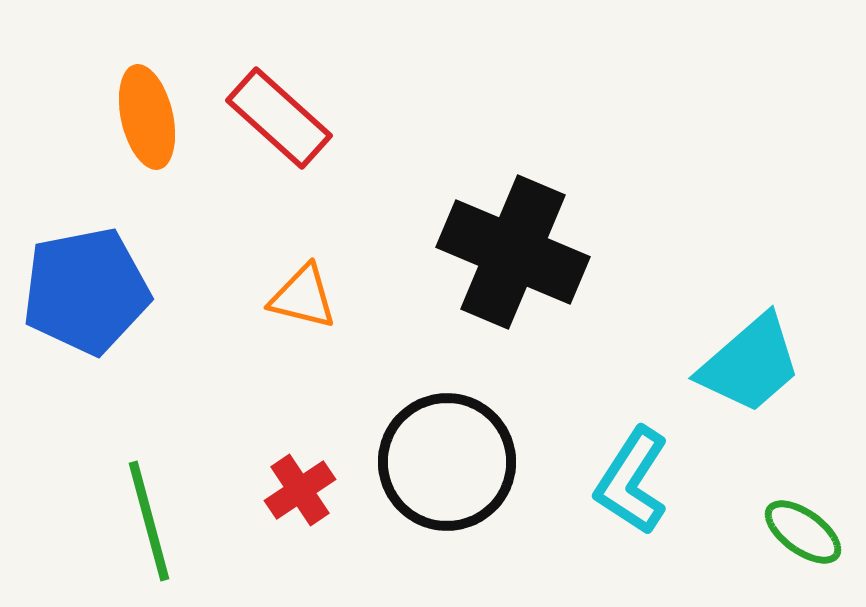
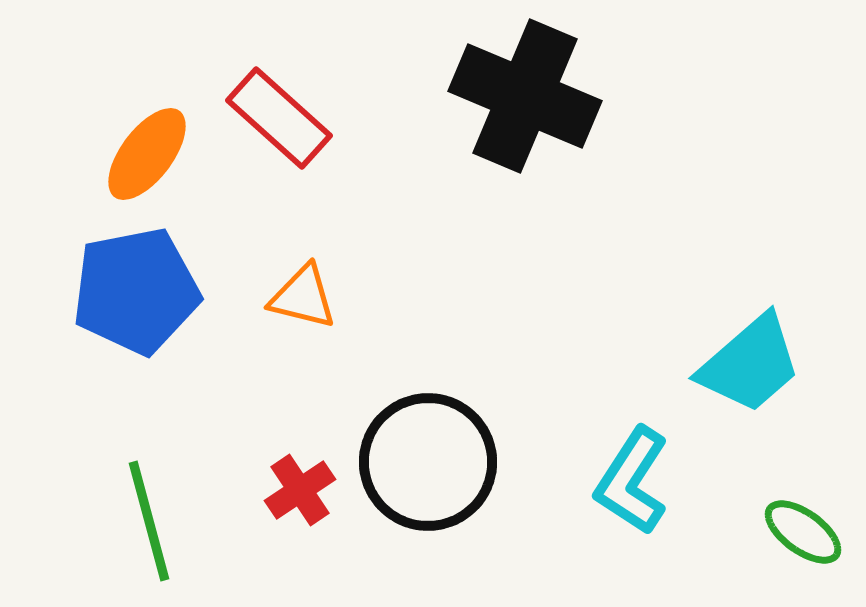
orange ellipse: moved 37 px down; rotated 50 degrees clockwise
black cross: moved 12 px right, 156 px up
blue pentagon: moved 50 px right
black circle: moved 19 px left
